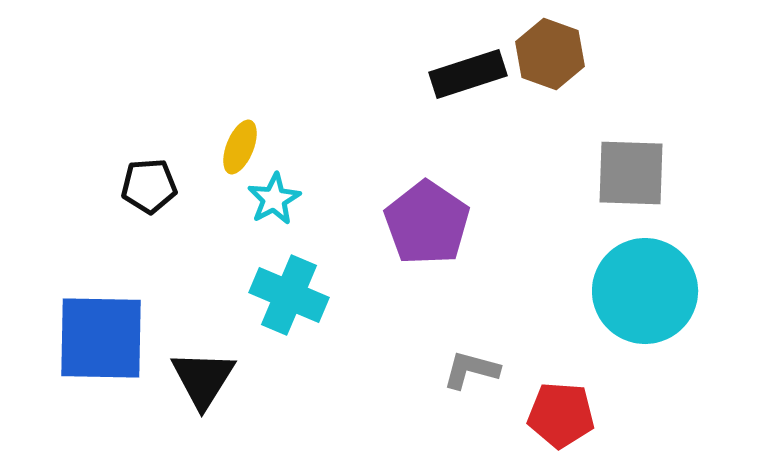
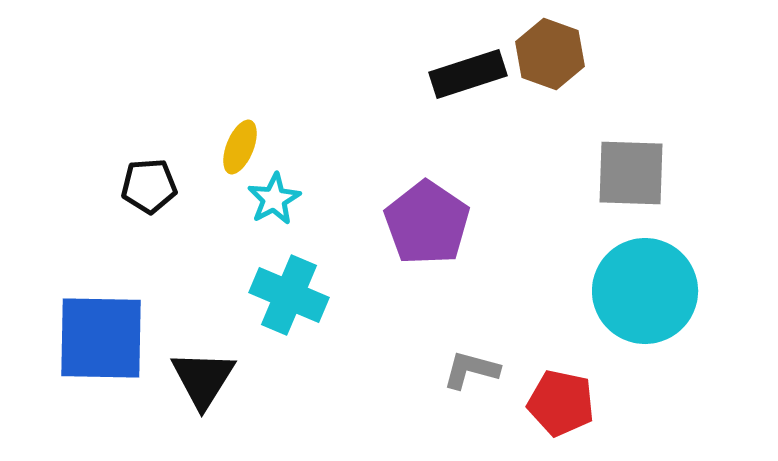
red pentagon: moved 12 px up; rotated 8 degrees clockwise
